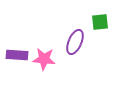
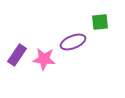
purple ellipse: moved 2 px left; rotated 45 degrees clockwise
purple rectangle: rotated 60 degrees counterclockwise
